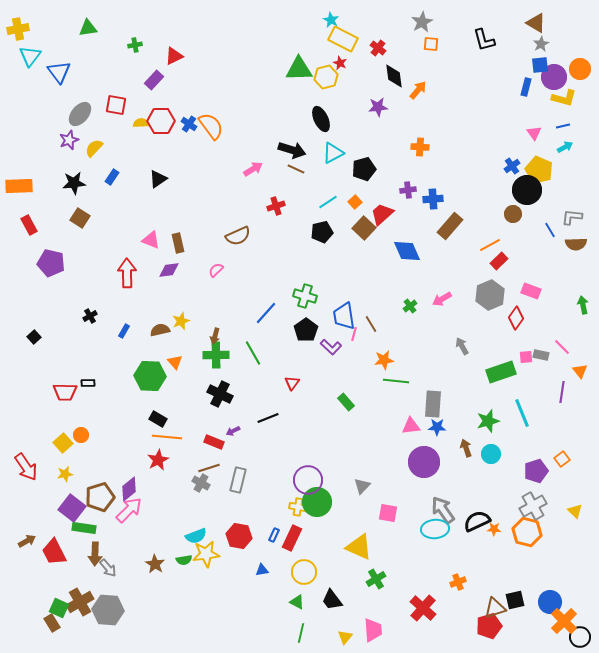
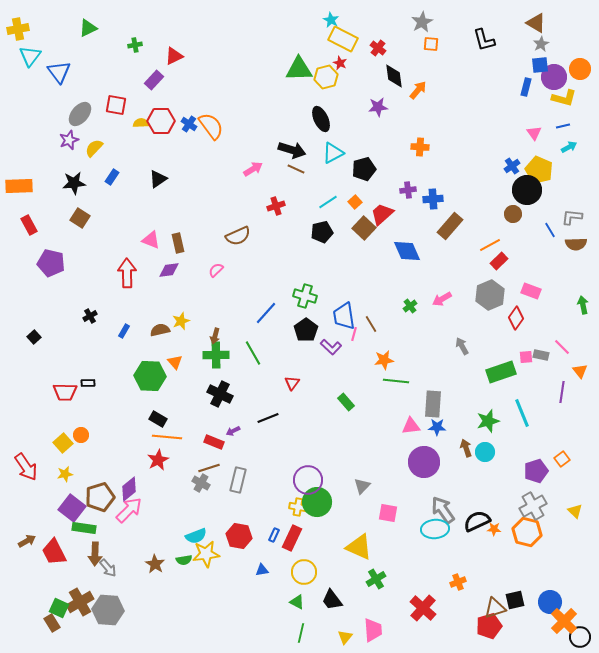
green triangle at (88, 28): rotated 18 degrees counterclockwise
cyan arrow at (565, 147): moved 4 px right
cyan circle at (491, 454): moved 6 px left, 2 px up
